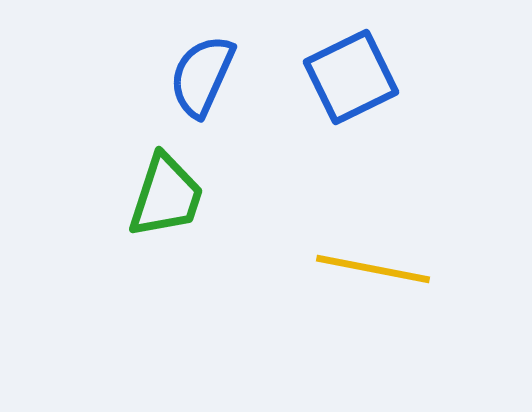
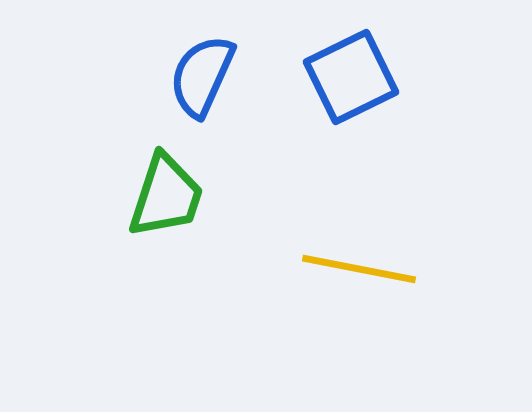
yellow line: moved 14 px left
